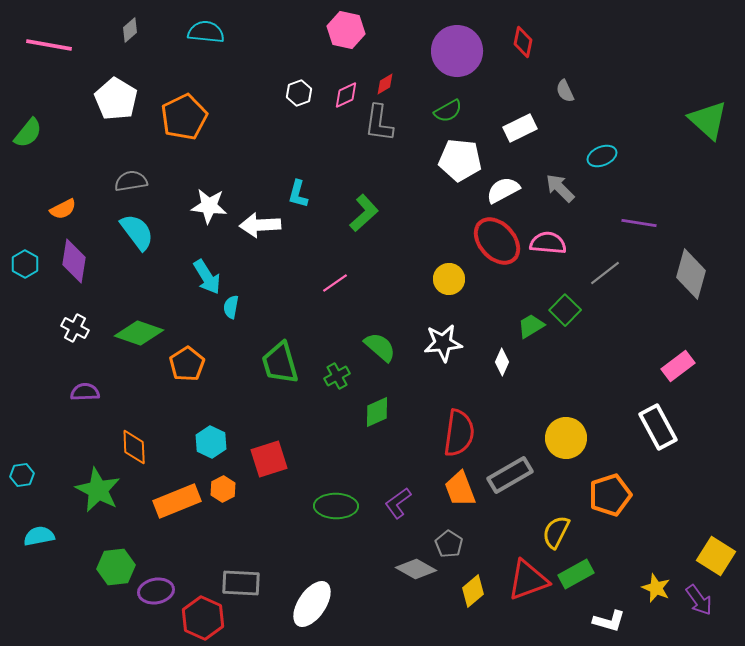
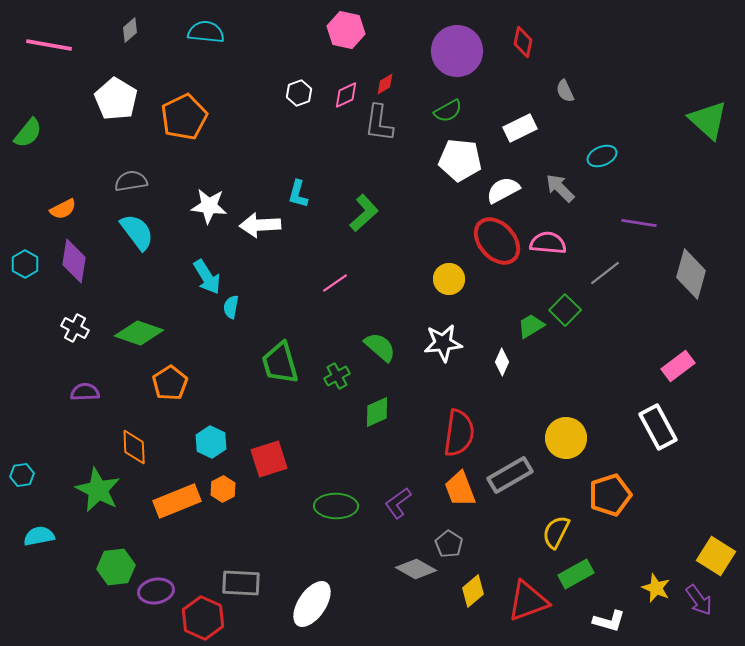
orange pentagon at (187, 364): moved 17 px left, 19 px down
red triangle at (528, 580): moved 21 px down
